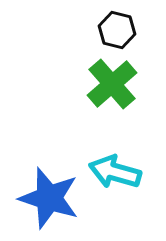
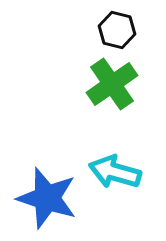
green cross: rotated 6 degrees clockwise
blue star: moved 2 px left
